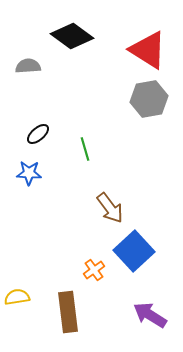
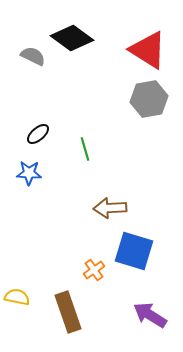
black diamond: moved 2 px down
gray semicircle: moved 5 px right, 10 px up; rotated 30 degrees clockwise
brown arrow: rotated 124 degrees clockwise
blue square: rotated 30 degrees counterclockwise
yellow semicircle: rotated 20 degrees clockwise
brown rectangle: rotated 12 degrees counterclockwise
